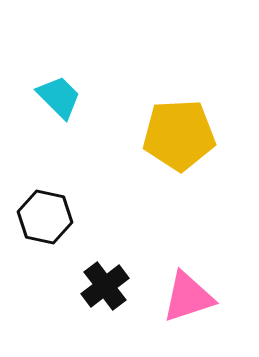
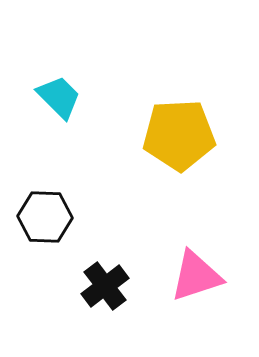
black hexagon: rotated 10 degrees counterclockwise
pink triangle: moved 8 px right, 21 px up
